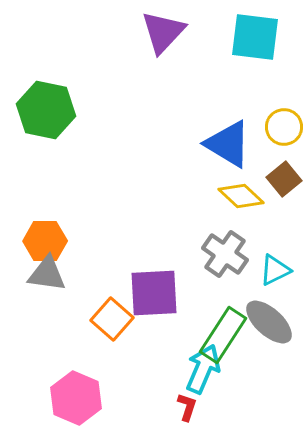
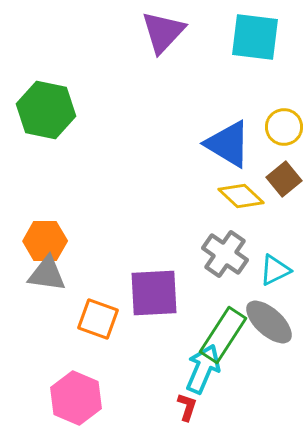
orange square: moved 14 px left; rotated 21 degrees counterclockwise
